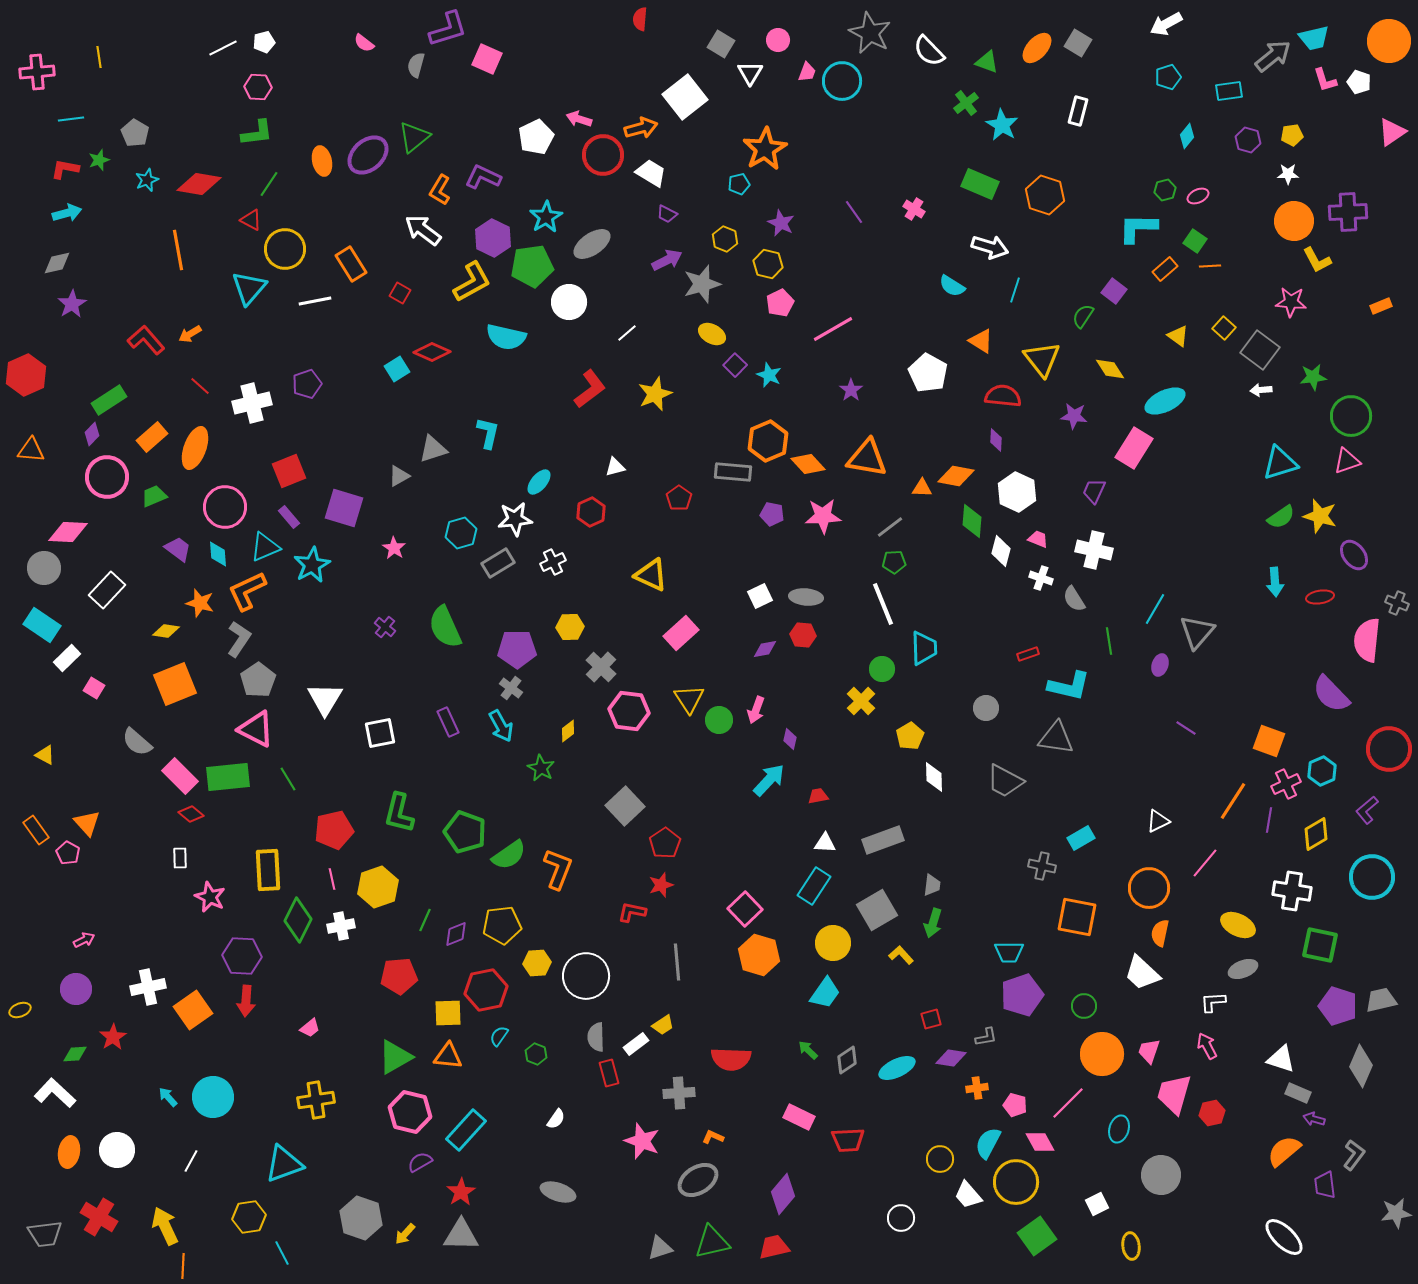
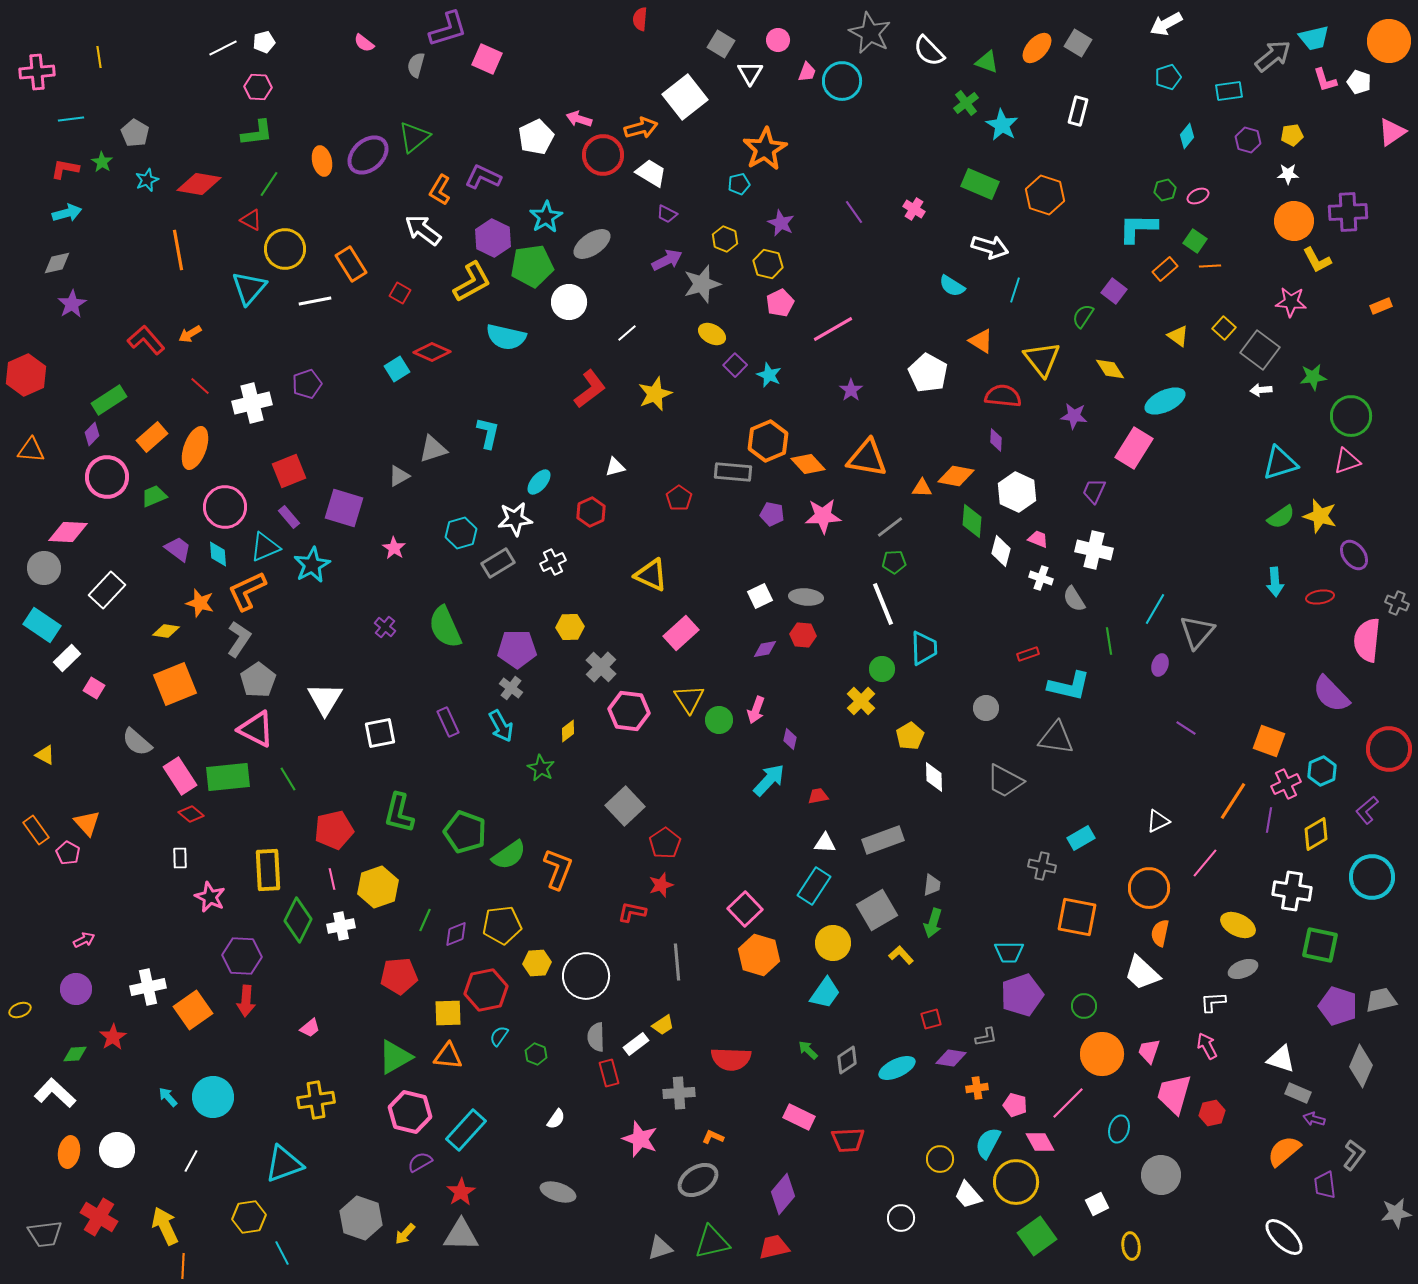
green star at (99, 160): moved 3 px right, 2 px down; rotated 20 degrees counterclockwise
pink rectangle at (180, 776): rotated 12 degrees clockwise
pink star at (642, 1141): moved 2 px left, 2 px up
